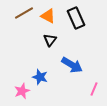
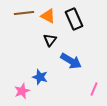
brown line: rotated 24 degrees clockwise
black rectangle: moved 2 px left, 1 px down
blue arrow: moved 1 px left, 4 px up
